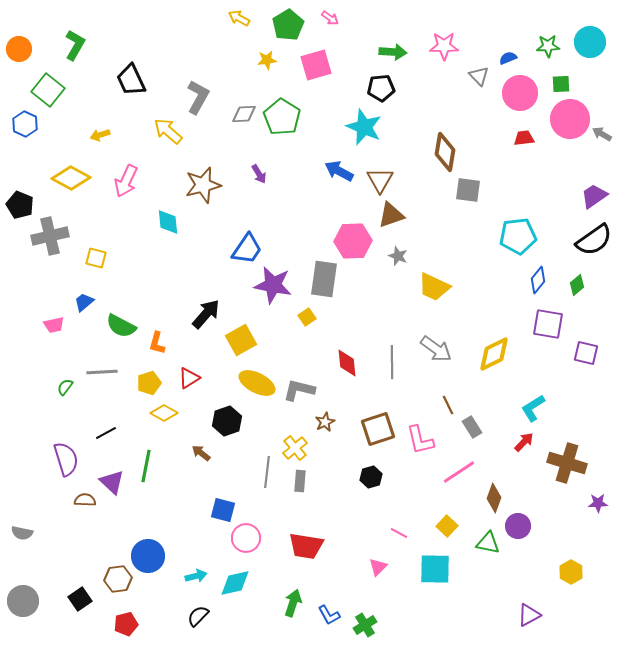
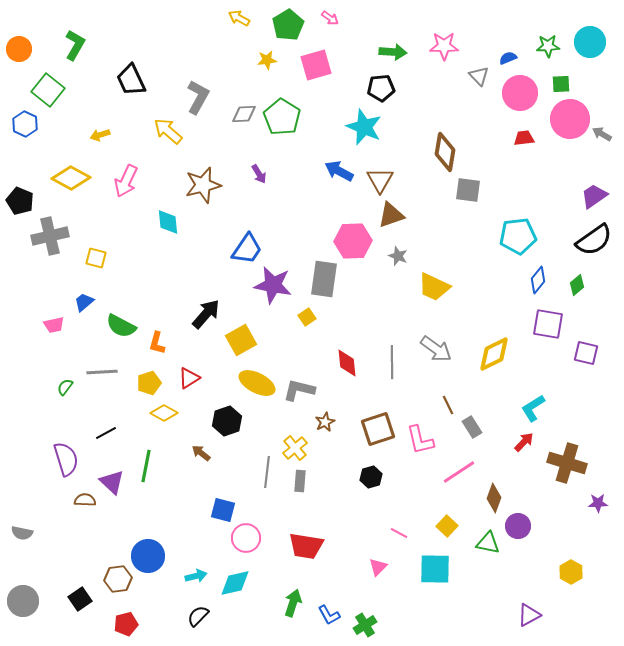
black pentagon at (20, 205): moved 4 px up
